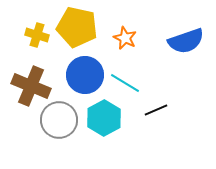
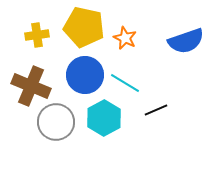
yellow pentagon: moved 7 px right
yellow cross: rotated 25 degrees counterclockwise
gray circle: moved 3 px left, 2 px down
